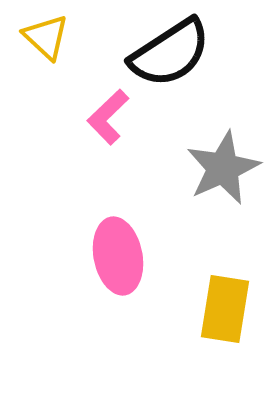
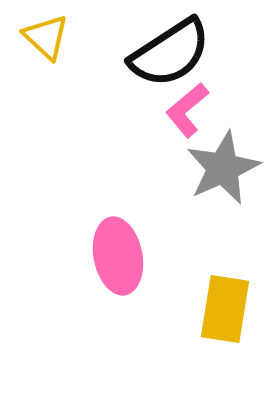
pink L-shape: moved 79 px right, 7 px up; rotated 4 degrees clockwise
